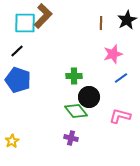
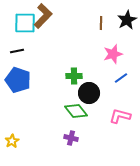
black line: rotated 32 degrees clockwise
black circle: moved 4 px up
